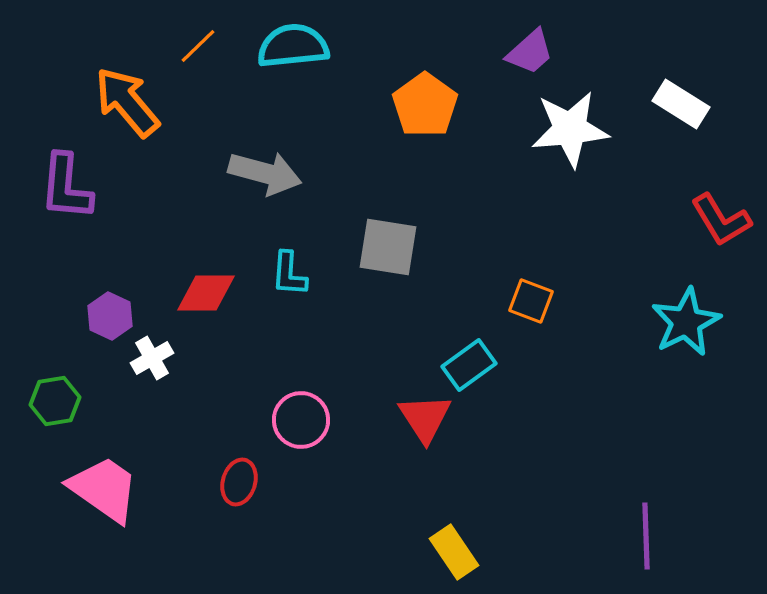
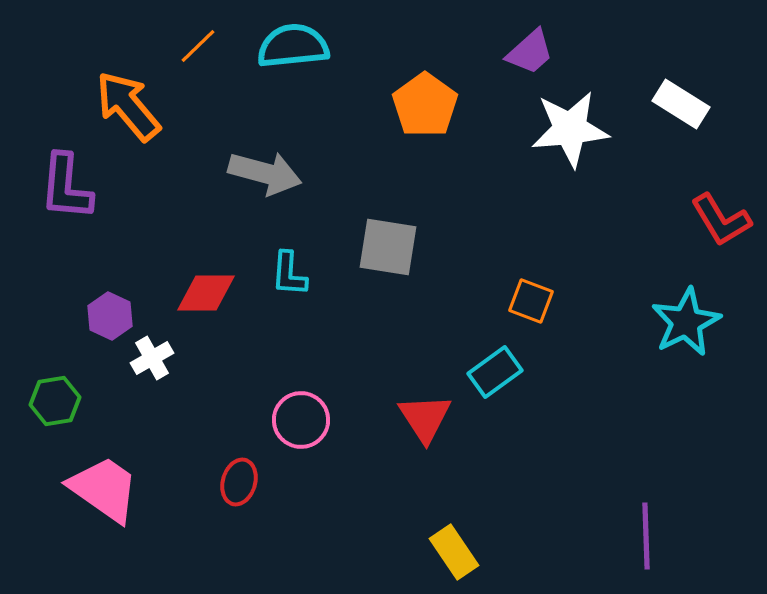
orange arrow: moved 1 px right, 4 px down
cyan rectangle: moved 26 px right, 7 px down
